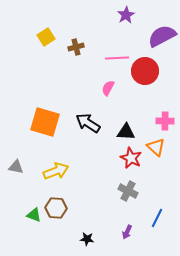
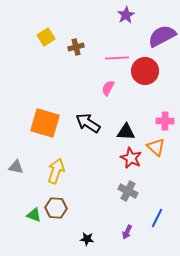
orange square: moved 1 px down
yellow arrow: rotated 50 degrees counterclockwise
